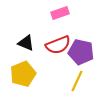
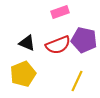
pink rectangle: moved 1 px up
black triangle: moved 1 px right
purple pentagon: moved 3 px right, 12 px up
